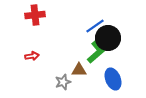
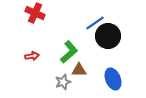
red cross: moved 2 px up; rotated 30 degrees clockwise
blue line: moved 3 px up
black circle: moved 2 px up
green L-shape: moved 27 px left
